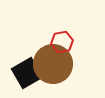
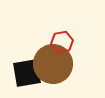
black square: rotated 20 degrees clockwise
